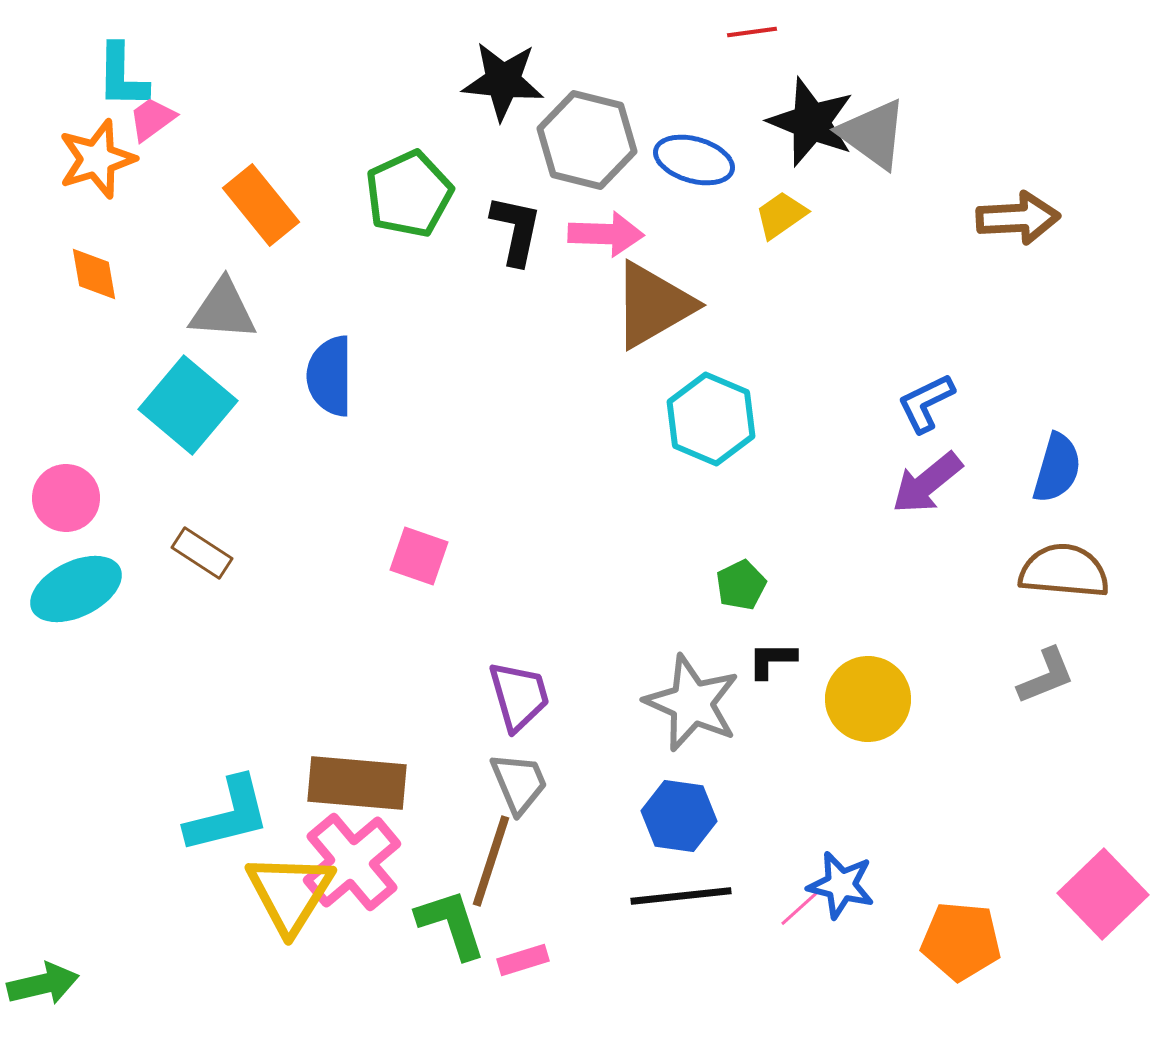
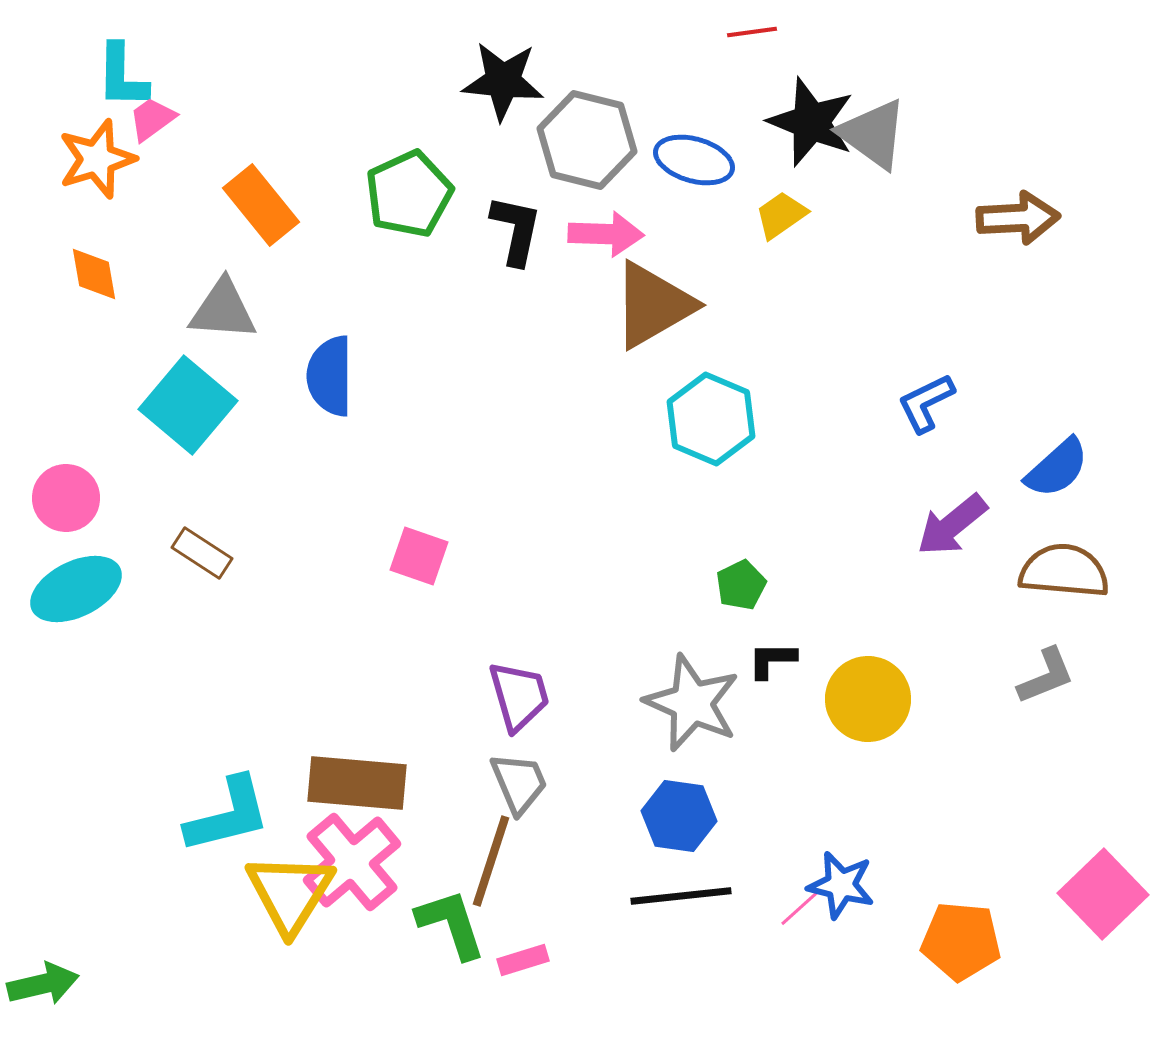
blue semicircle at (1057, 468): rotated 32 degrees clockwise
purple arrow at (927, 483): moved 25 px right, 42 px down
